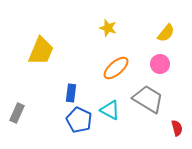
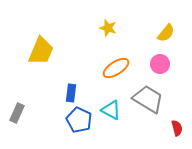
orange ellipse: rotated 8 degrees clockwise
cyan triangle: moved 1 px right
